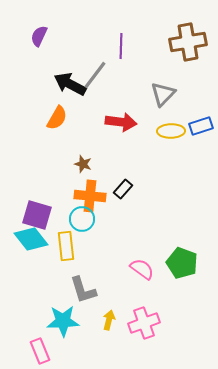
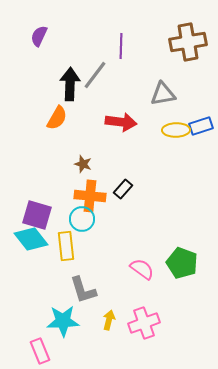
black arrow: rotated 64 degrees clockwise
gray triangle: rotated 36 degrees clockwise
yellow ellipse: moved 5 px right, 1 px up
